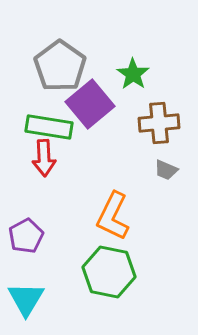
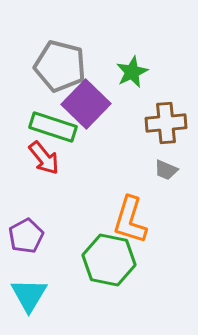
gray pentagon: rotated 21 degrees counterclockwise
green star: moved 1 px left, 2 px up; rotated 12 degrees clockwise
purple square: moved 4 px left; rotated 6 degrees counterclockwise
brown cross: moved 7 px right
green rectangle: moved 4 px right; rotated 9 degrees clockwise
red arrow: rotated 36 degrees counterclockwise
orange L-shape: moved 17 px right, 4 px down; rotated 9 degrees counterclockwise
green hexagon: moved 12 px up
cyan triangle: moved 3 px right, 4 px up
